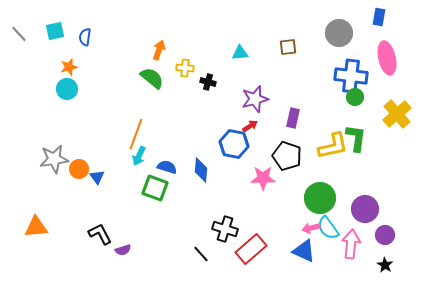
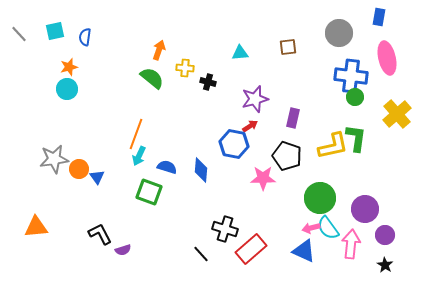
green square at (155, 188): moved 6 px left, 4 px down
